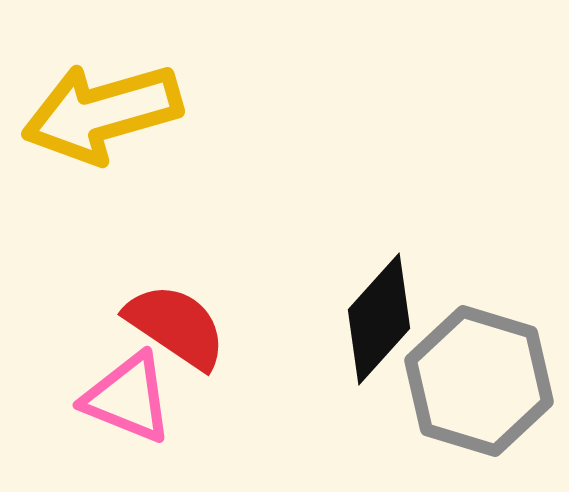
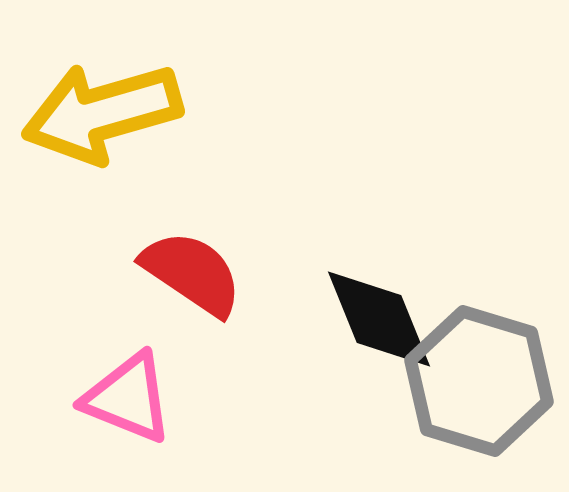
black diamond: rotated 64 degrees counterclockwise
red semicircle: moved 16 px right, 53 px up
